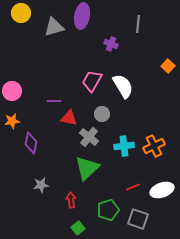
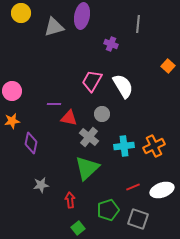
purple line: moved 3 px down
red arrow: moved 1 px left
